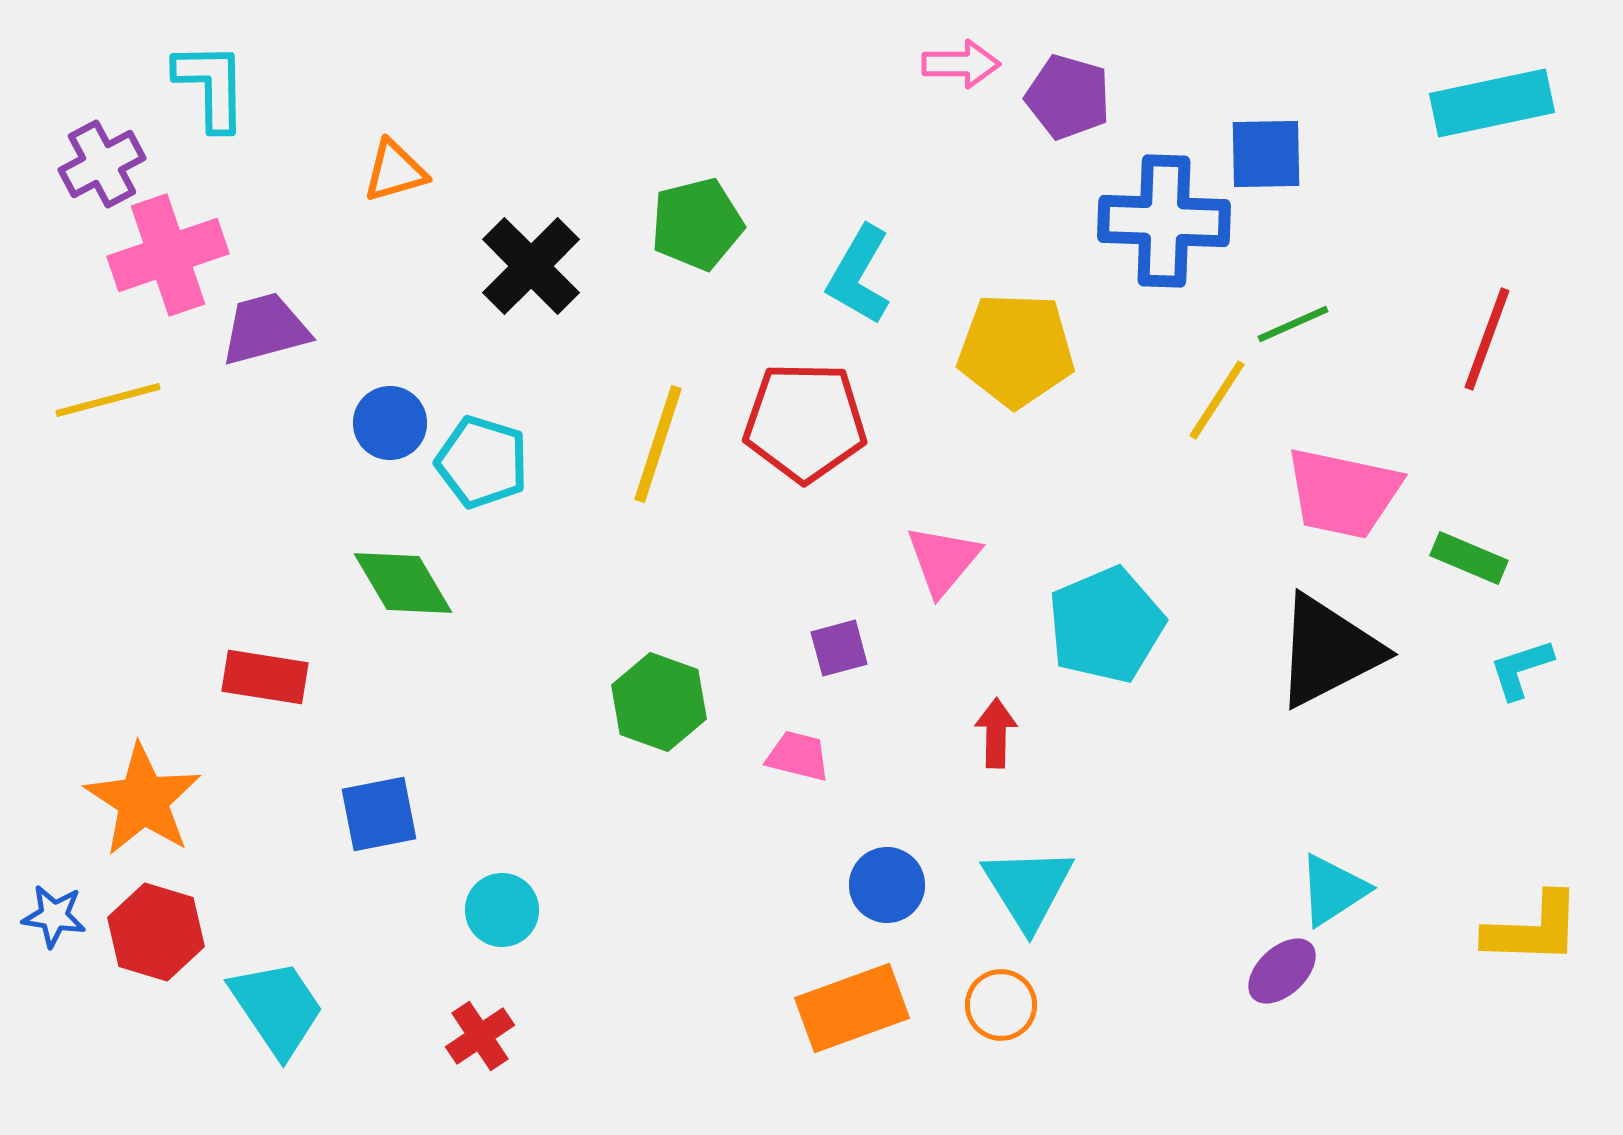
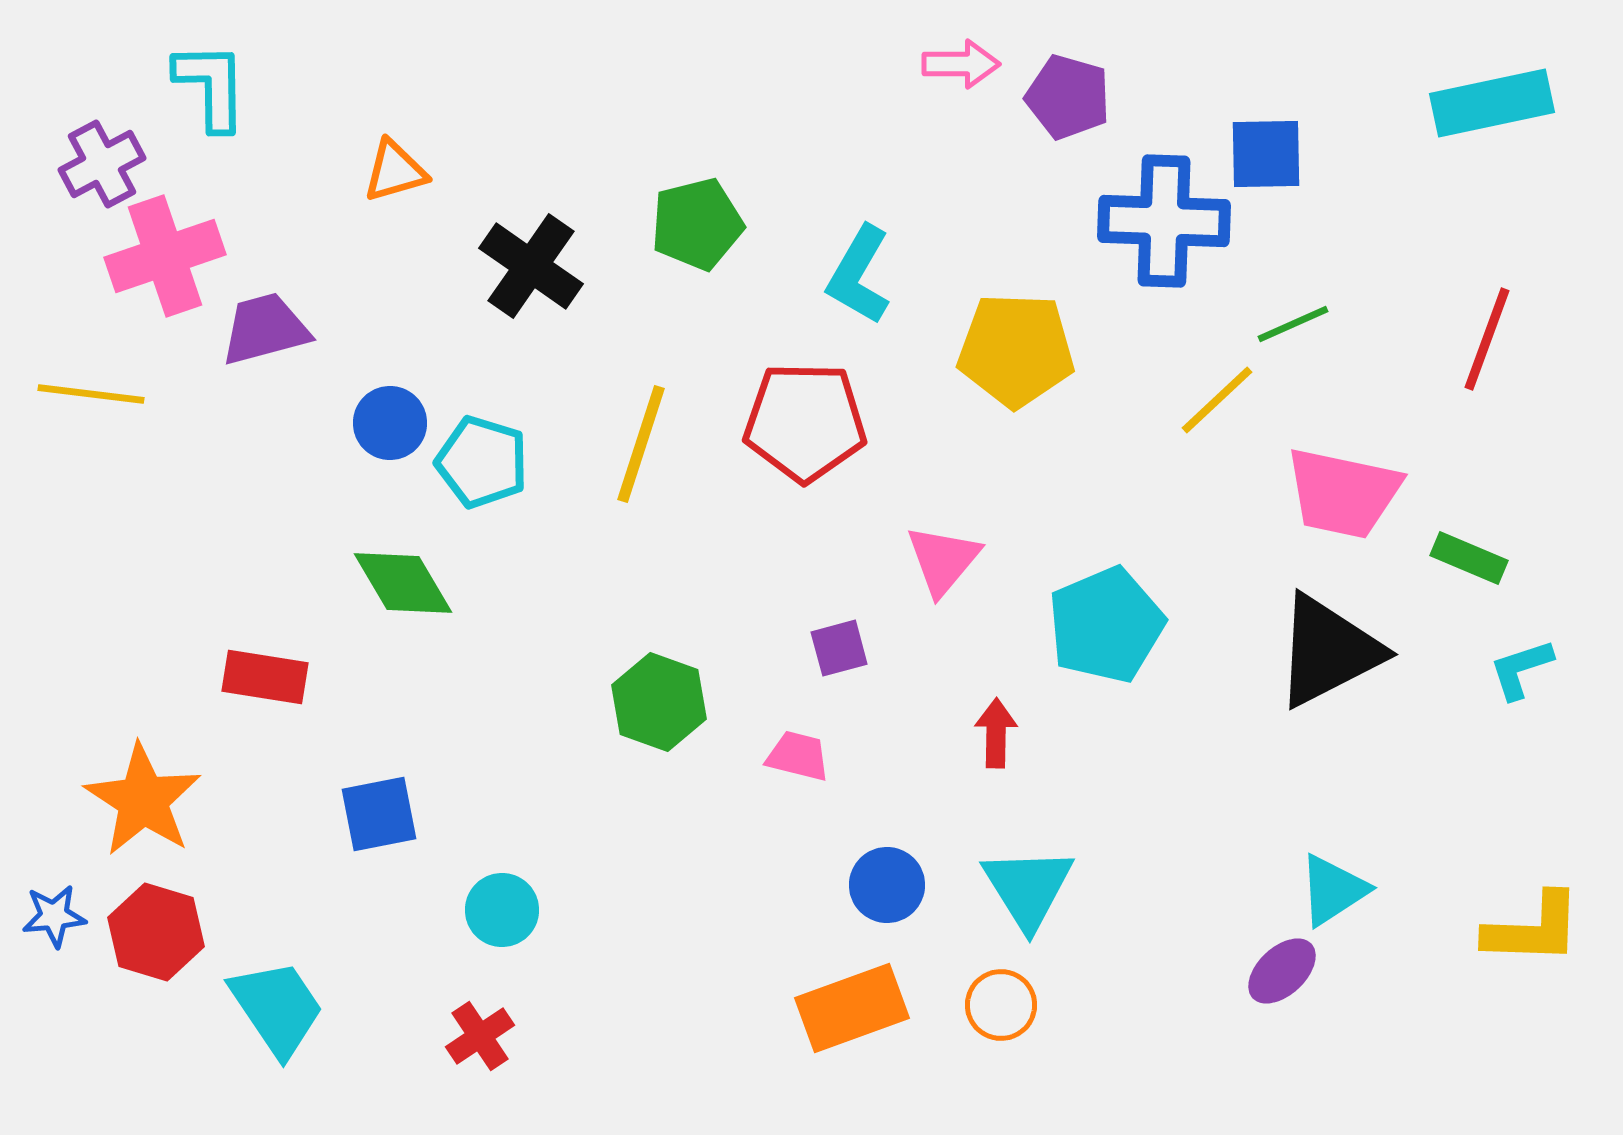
pink cross at (168, 255): moved 3 px left, 1 px down
black cross at (531, 266): rotated 10 degrees counterclockwise
yellow line at (108, 400): moved 17 px left, 6 px up; rotated 22 degrees clockwise
yellow line at (1217, 400): rotated 14 degrees clockwise
yellow line at (658, 444): moved 17 px left
blue star at (54, 916): rotated 14 degrees counterclockwise
